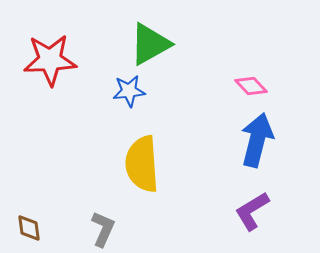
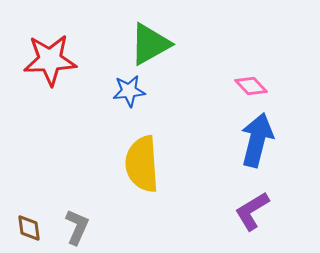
gray L-shape: moved 26 px left, 2 px up
